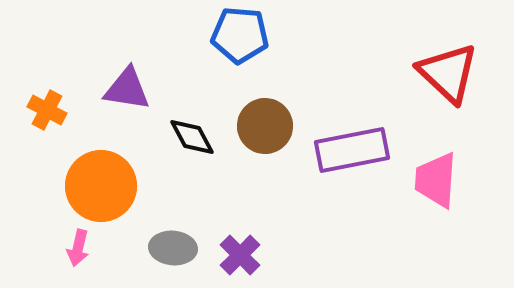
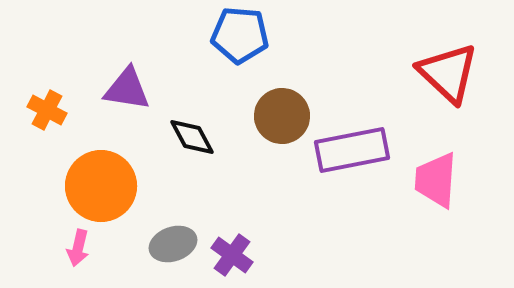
brown circle: moved 17 px right, 10 px up
gray ellipse: moved 4 px up; rotated 24 degrees counterclockwise
purple cross: moved 8 px left; rotated 9 degrees counterclockwise
